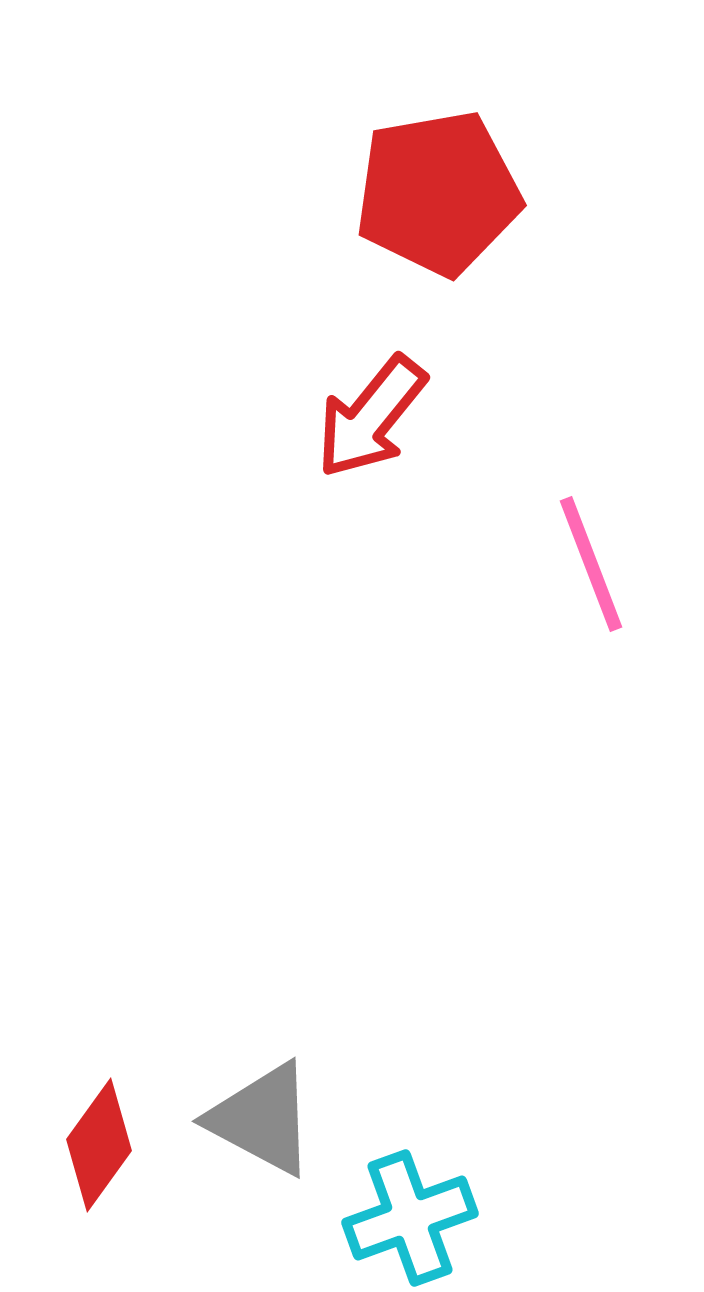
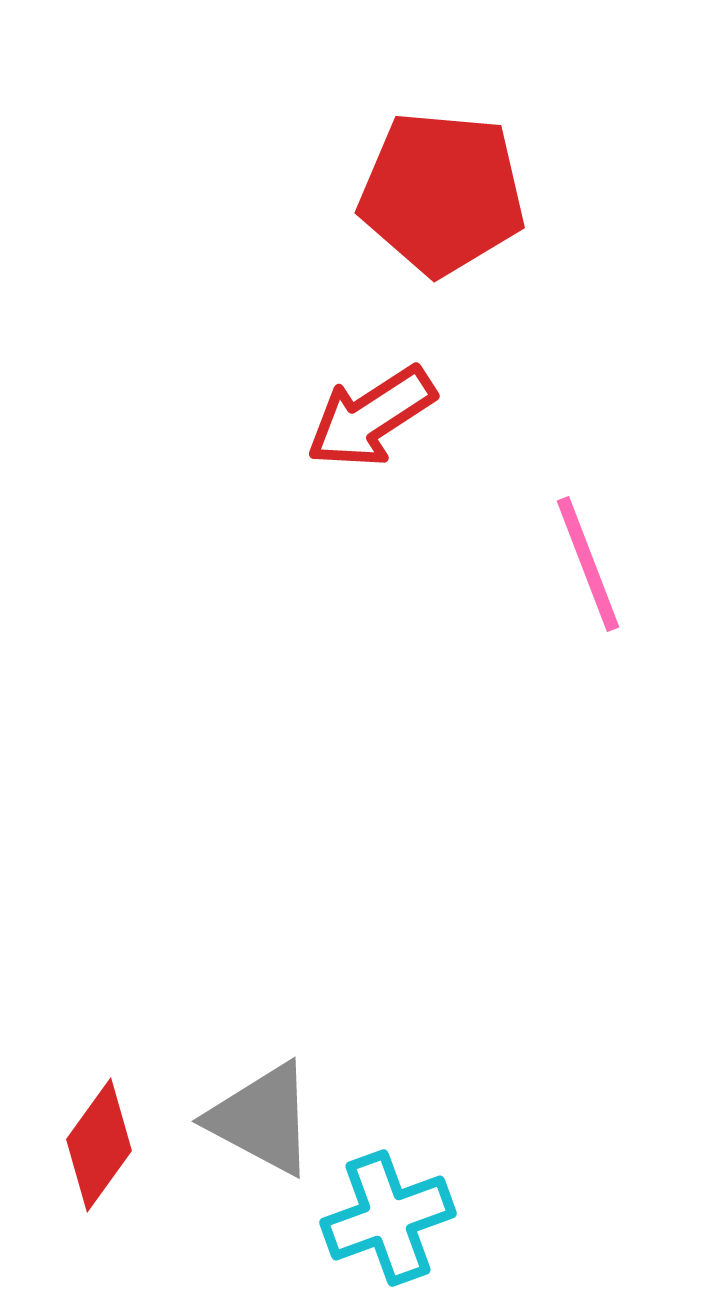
red pentagon: moved 4 px right; rotated 15 degrees clockwise
red arrow: rotated 18 degrees clockwise
pink line: moved 3 px left
cyan cross: moved 22 px left
